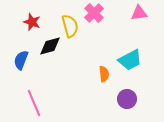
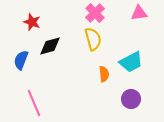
pink cross: moved 1 px right
yellow semicircle: moved 23 px right, 13 px down
cyan trapezoid: moved 1 px right, 2 px down
purple circle: moved 4 px right
